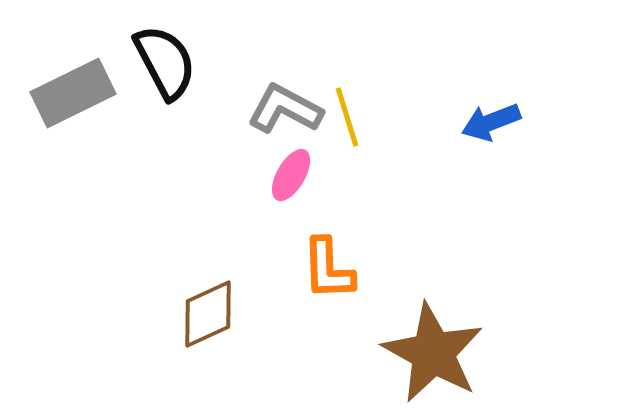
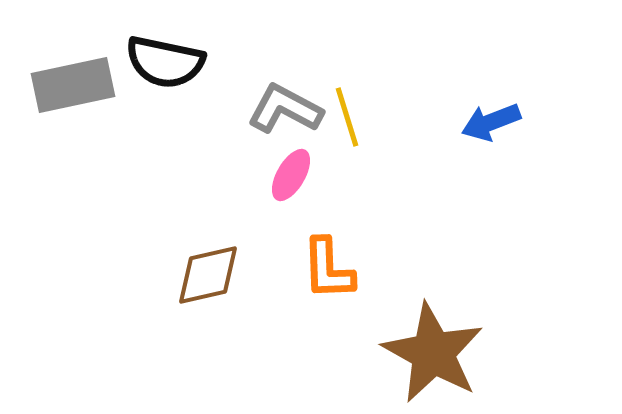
black semicircle: rotated 130 degrees clockwise
gray rectangle: moved 8 px up; rotated 14 degrees clockwise
brown diamond: moved 39 px up; rotated 12 degrees clockwise
